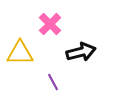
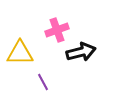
pink cross: moved 7 px right, 6 px down; rotated 25 degrees clockwise
purple line: moved 10 px left
